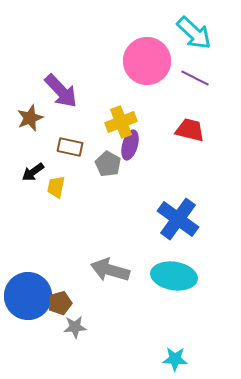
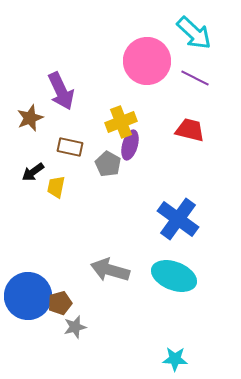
purple arrow: rotated 18 degrees clockwise
cyan ellipse: rotated 12 degrees clockwise
gray star: rotated 10 degrees counterclockwise
